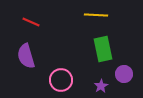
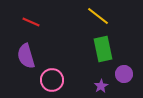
yellow line: moved 2 px right, 1 px down; rotated 35 degrees clockwise
pink circle: moved 9 px left
